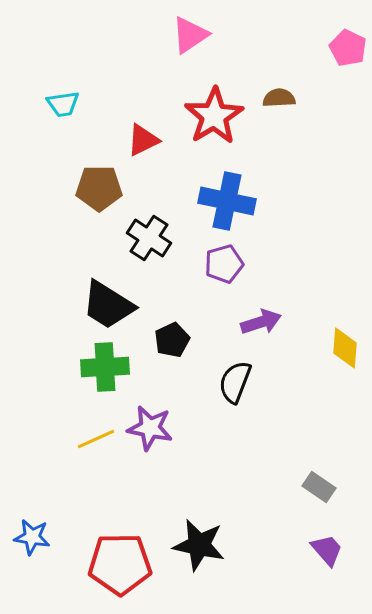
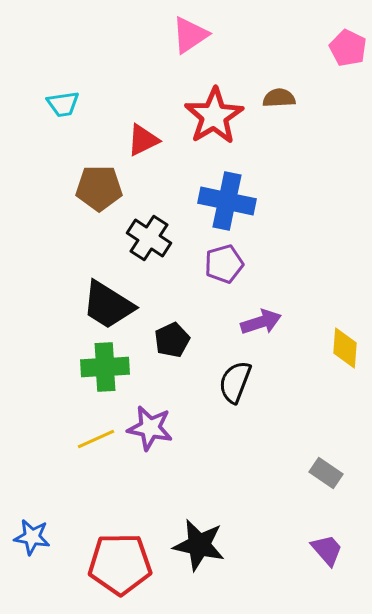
gray rectangle: moved 7 px right, 14 px up
